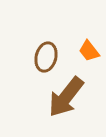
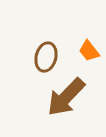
brown arrow: rotated 6 degrees clockwise
